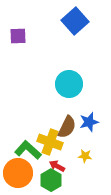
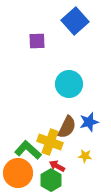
purple square: moved 19 px right, 5 px down
